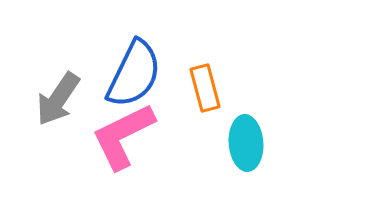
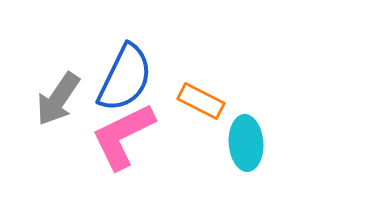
blue semicircle: moved 9 px left, 4 px down
orange rectangle: moved 4 px left, 13 px down; rotated 48 degrees counterclockwise
